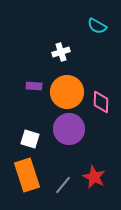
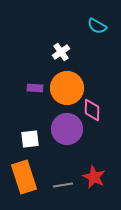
white cross: rotated 18 degrees counterclockwise
purple rectangle: moved 1 px right, 2 px down
orange circle: moved 4 px up
pink diamond: moved 9 px left, 8 px down
purple circle: moved 2 px left
white square: rotated 24 degrees counterclockwise
orange rectangle: moved 3 px left, 2 px down
gray line: rotated 42 degrees clockwise
